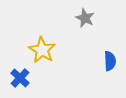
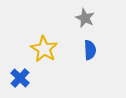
yellow star: moved 2 px right, 1 px up
blue semicircle: moved 20 px left, 11 px up
